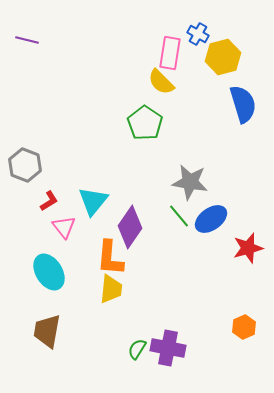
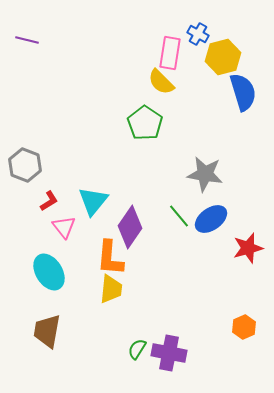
blue semicircle: moved 12 px up
gray star: moved 15 px right, 8 px up
purple cross: moved 1 px right, 5 px down
